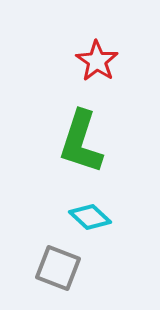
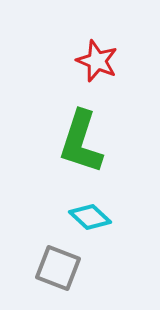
red star: rotated 12 degrees counterclockwise
